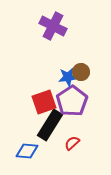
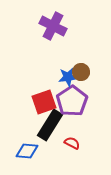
red semicircle: rotated 70 degrees clockwise
